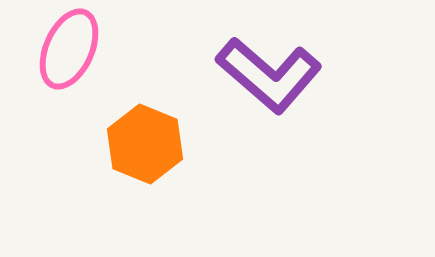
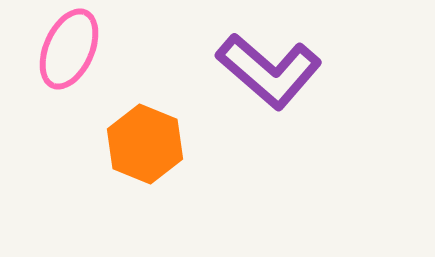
purple L-shape: moved 4 px up
